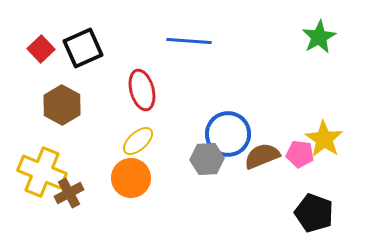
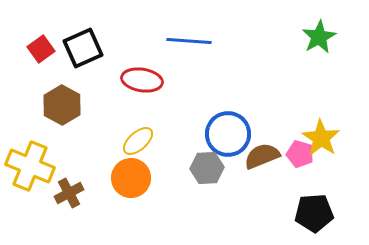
red square: rotated 8 degrees clockwise
red ellipse: moved 10 px up; rotated 66 degrees counterclockwise
yellow star: moved 3 px left, 1 px up
pink pentagon: rotated 8 degrees clockwise
gray hexagon: moved 9 px down
yellow cross: moved 12 px left, 6 px up
black pentagon: rotated 24 degrees counterclockwise
